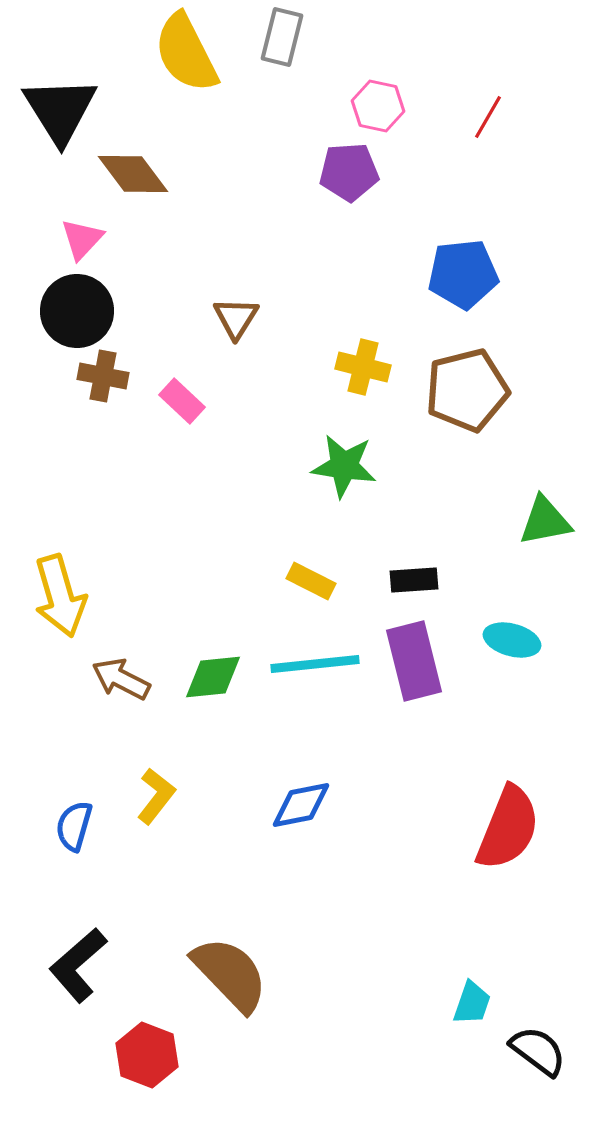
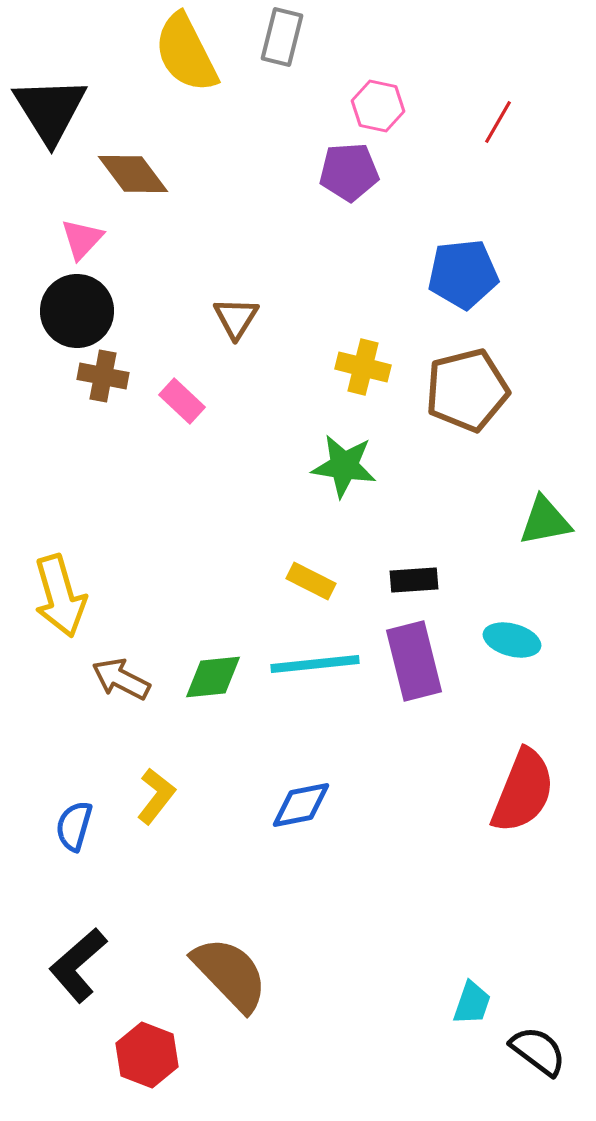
black triangle: moved 10 px left
red line: moved 10 px right, 5 px down
red semicircle: moved 15 px right, 37 px up
